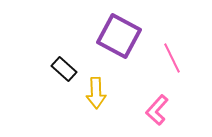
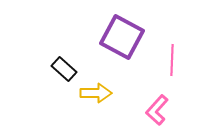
purple square: moved 3 px right, 1 px down
pink line: moved 2 px down; rotated 28 degrees clockwise
yellow arrow: rotated 88 degrees counterclockwise
